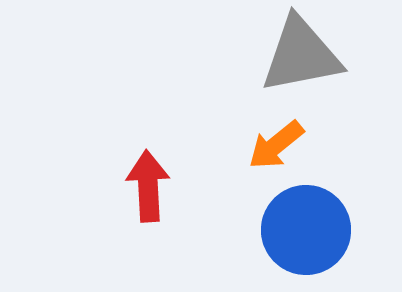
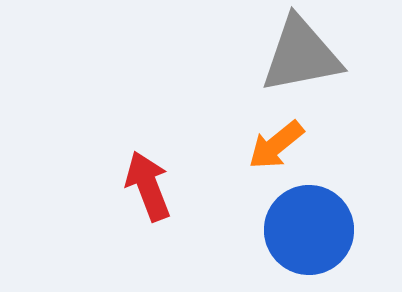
red arrow: rotated 18 degrees counterclockwise
blue circle: moved 3 px right
